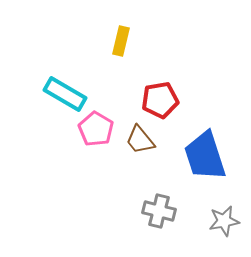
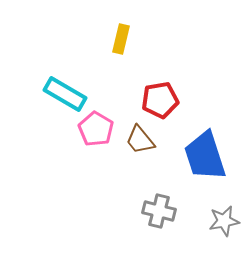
yellow rectangle: moved 2 px up
